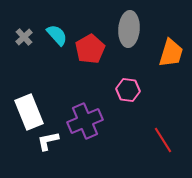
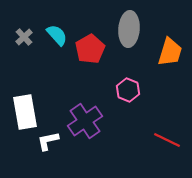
orange trapezoid: moved 1 px left, 1 px up
pink hexagon: rotated 15 degrees clockwise
white rectangle: moved 4 px left; rotated 12 degrees clockwise
purple cross: rotated 12 degrees counterclockwise
red line: moved 4 px right; rotated 32 degrees counterclockwise
